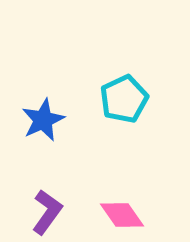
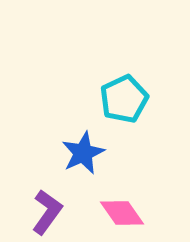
blue star: moved 40 px right, 33 px down
pink diamond: moved 2 px up
